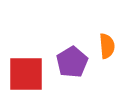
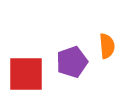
purple pentagon: rotated 12 degrees clockwise
